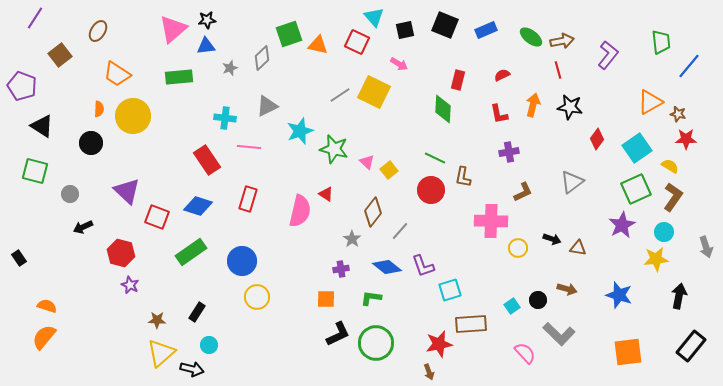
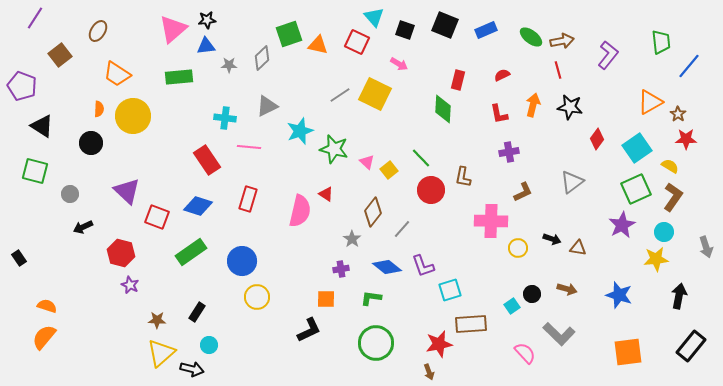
black square at (405, 30): rotated 30 degrees clockwise
gray star at (230, 68): moved 1 px left, 3 px up; rotated 21 degrees clockwise
yellow square at (374, 92): moved 1 px right, 2 px down
brown star at (678, 114): rotated 21 degrees clockwise
green line at (435, 158): moved 14 px left; rotated 20 degrees clockwise
gray line at (400, 231): moved 2 px right, 2 px up
black circle at (538, 300): moved 6 px left, 6 px up
black L-shape at (338, 334): moved 29 px left, 4 px up
